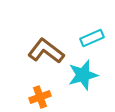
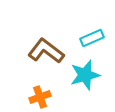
cyan star: moved 2 px right
